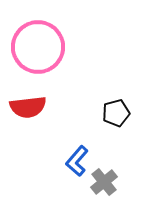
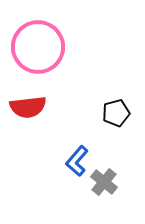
gray cross: rotated 12 degrees counterclockwise
